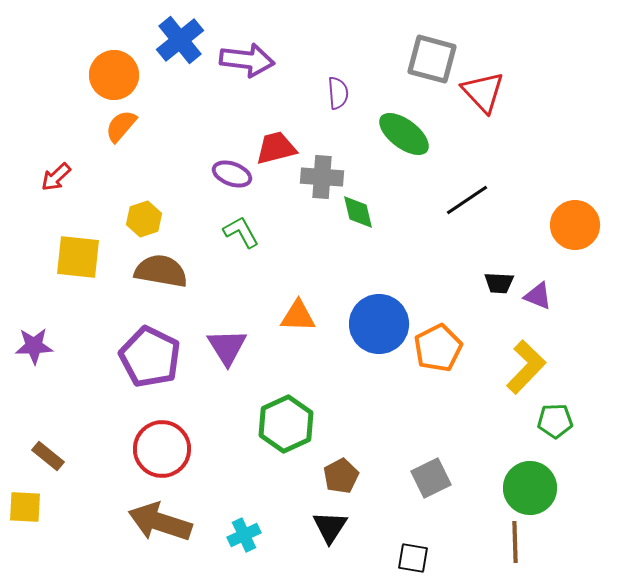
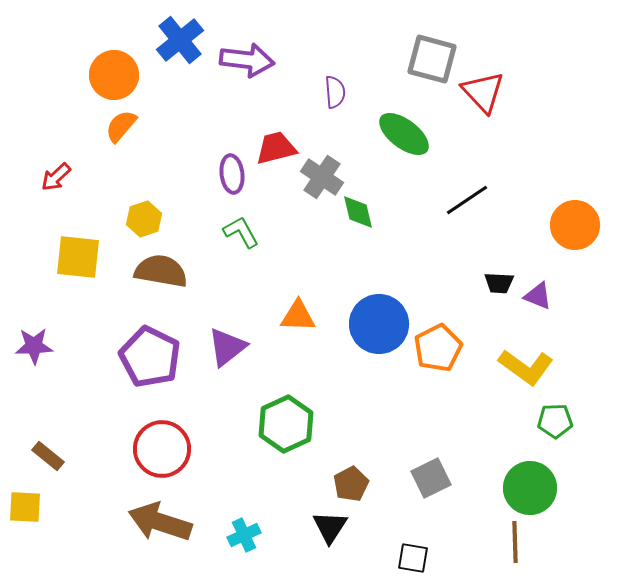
purple semicircle at (338, 93): moved 3 px left, 1 px up
purple ellipse at (232, 174): rotated 63 degrees clockwise
gray cross at (322, 177): rotated 30 degrees clockwise
purple triangle at (227, 347): rotated 24 degrees clockwise
yellow L-shape at (526, 367): rotated 82 degrees clockwise
brown pentagon at (341, 476): moved 10 px right, 8 px down
